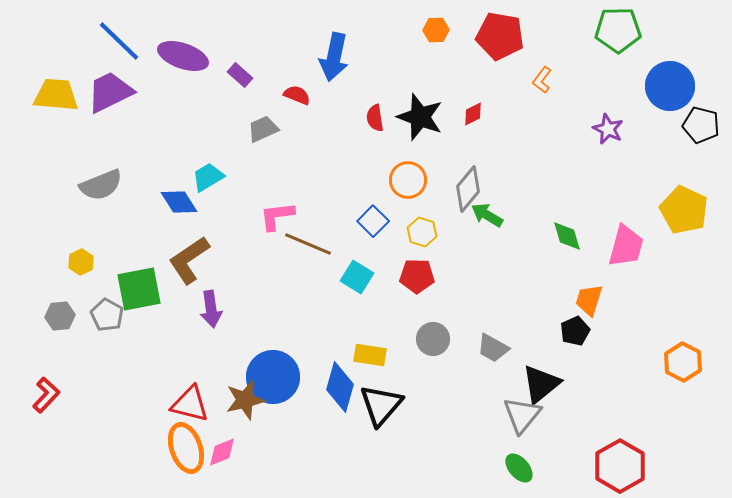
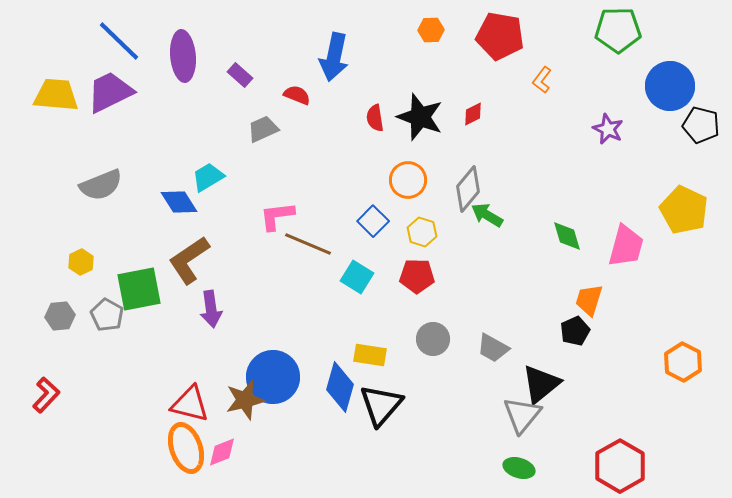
orange hexagon at (436, 30): moved 5 px left
purple ellipse at (183, 56): rotated 66 degrees clockwise
green ellipse at (519, 468): rotated 32 degrees counterclockwise
